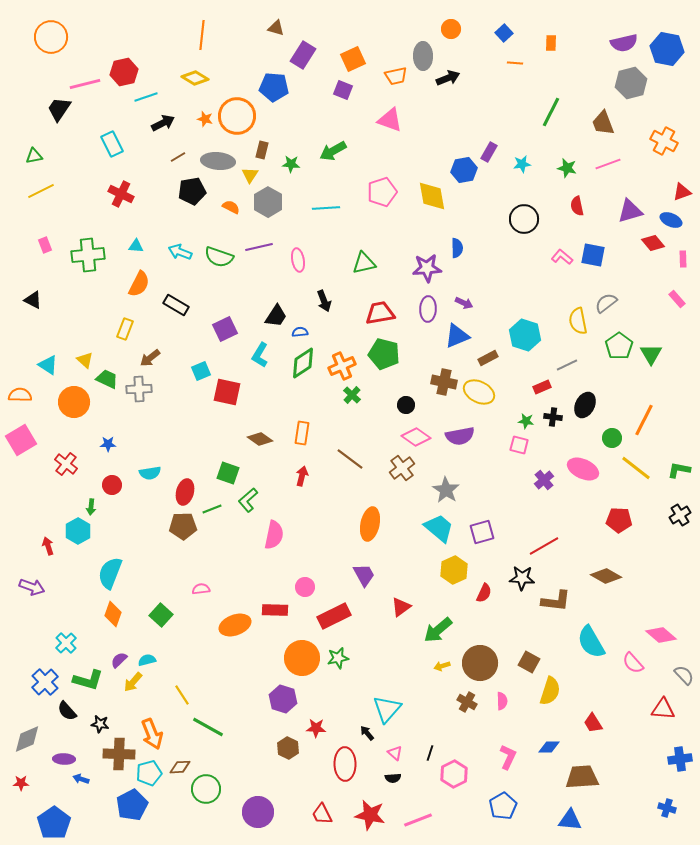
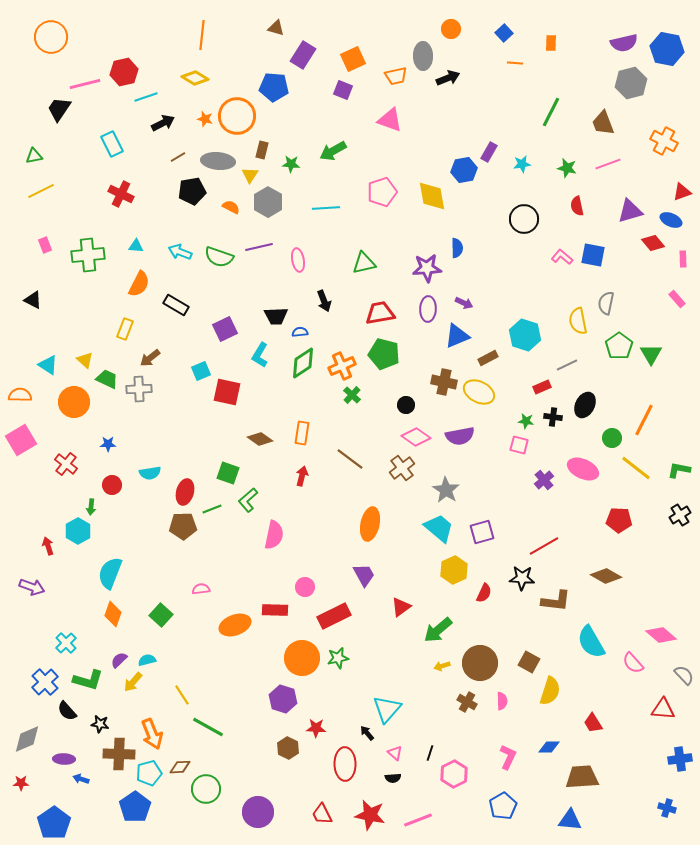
gray semicircle at (606, 303): rotated 40 degrees counterclockwise
black trapezoid at (276, 316): rotated 55 degrees clockwise
blue pentagon at (132, 805): moved 3 px right, 2 px down; rotated 8 degrees counterclockwise
